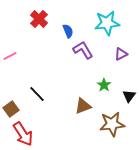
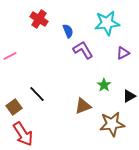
red cross: rotated 12 degrees counterclockwise
purple triangle: moved 2 px right, 1 px up
black triangle: rotated 24 degrees clockwise
brown square: moved 3 px right, 2 px up
